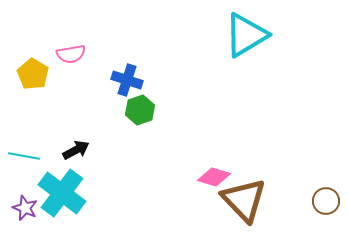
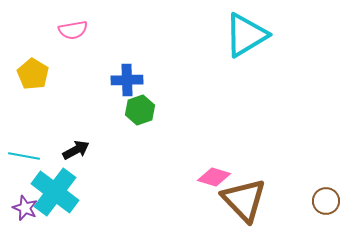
pink semicircle: moved 2 px right, 24 px up
blue cross: rotated 20 degrees counterclockwise
cyan cross: moved 7 px left, 1 px up
